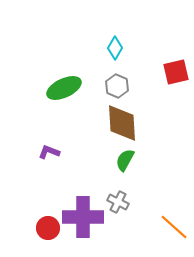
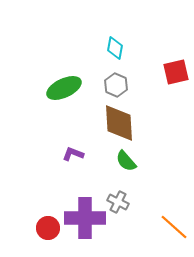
cyan diamond: rotated 20 degrees counterclockwise
gray hexagon: moved 1 px left, 1 px up
brown diamond: moved 3 px left
purple L-shape: moved 24 px right, 2 px down
green semicircle: moved 1 px right, 1 px down; rotated 70 degrees counterclockwise
purple cross: moved 2 px right, 1 px down
